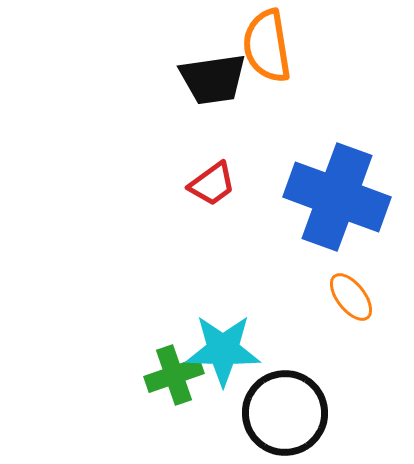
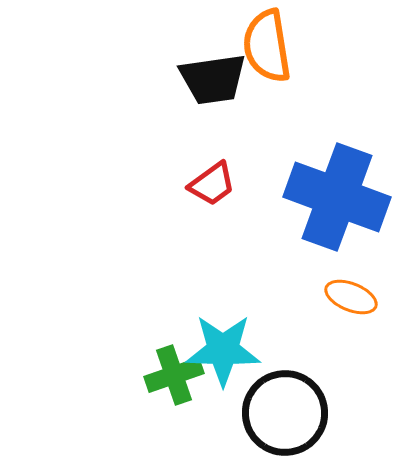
orange ellipse: rotated 30 degrees counterclockwise
